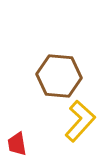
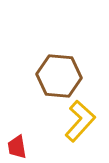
red trapezoid: moved 3 px down
